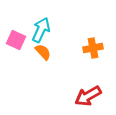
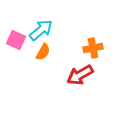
cyan arrow: rotated 25 degrees clockwise
orange semicircle: rotated 72 degrees clockwise
red arrow: moved 8 px left, 21 px up
